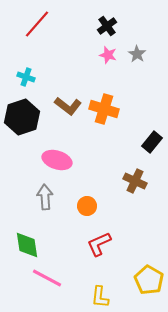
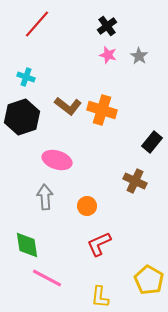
gray star: moved 2 px right, 2 px down
orange cross: moved 2 px left, 1 px down
